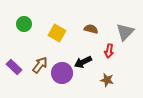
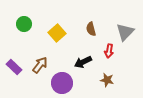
brown semicircle: rotated 120 degrees counterclockwise
yellow square: rotated 18 degrees clockwise
purple circle: moved 10 px down
